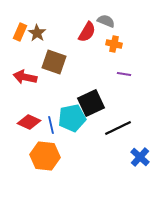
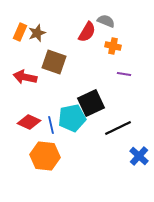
brown star: rotated 18 degrees clockwise
orange cross: moved 1 px left, 2 px down
blue cross: moved 1 px left, 1 px up
